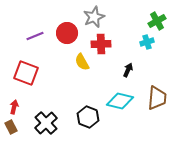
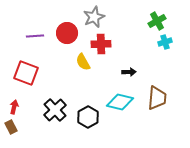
purple line: rotated 18 degrees clockwise
cyan cross: moved 18 px right
yellow semicircle: moved 1 px right
black arrow: moved 1 px right, 2 px down; rotated 64 degrees clockwise
cyan diamond: moved 1 px down
black hexagon: rotated 10 degrees clockwise
black cross: moved 9 px right, 13 px up
